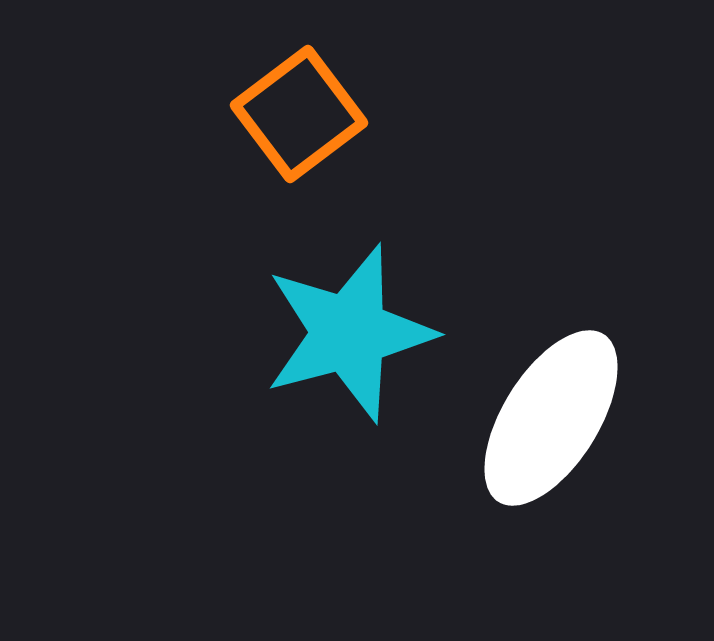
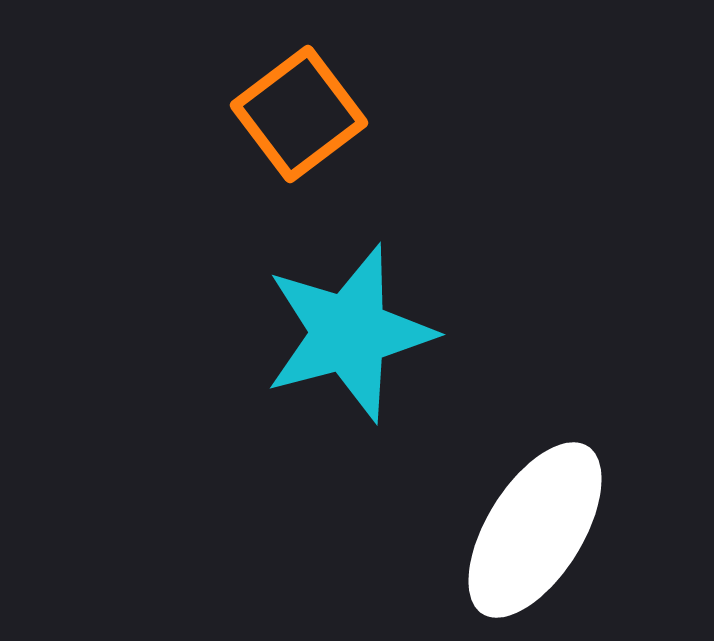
white ellipse: moved 16 px left, 112 px down
